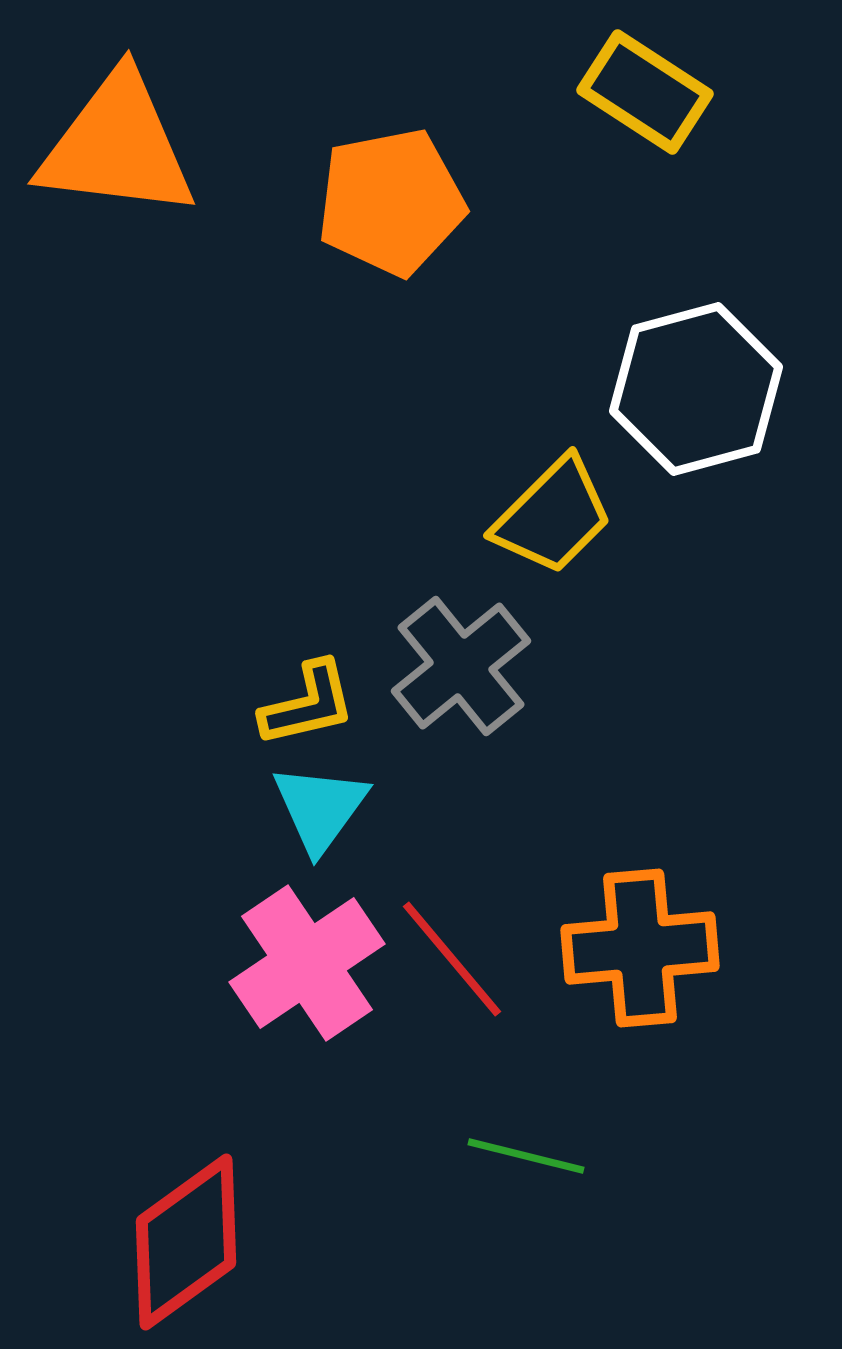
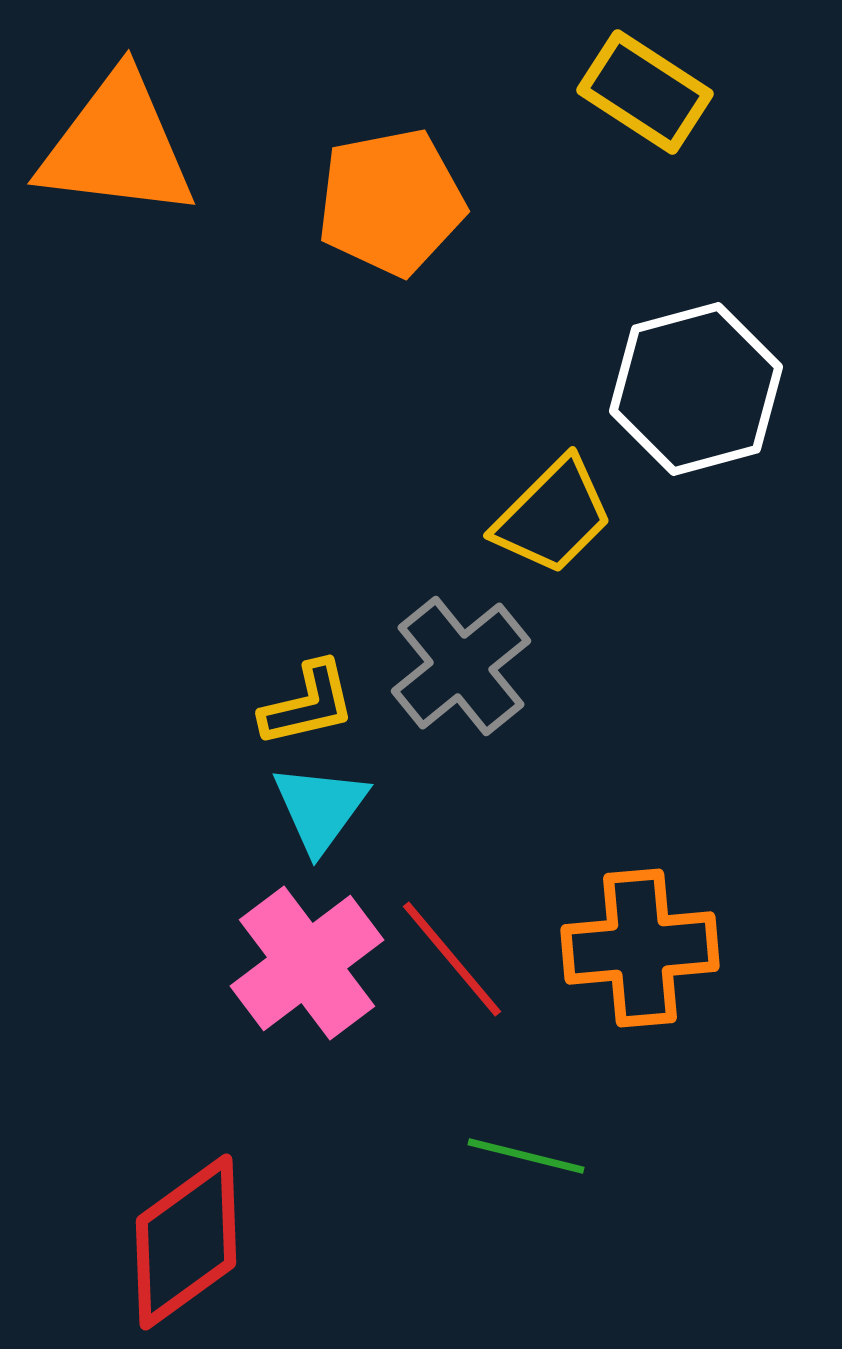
pink cross: rotated 3 degrees counterclockwise
